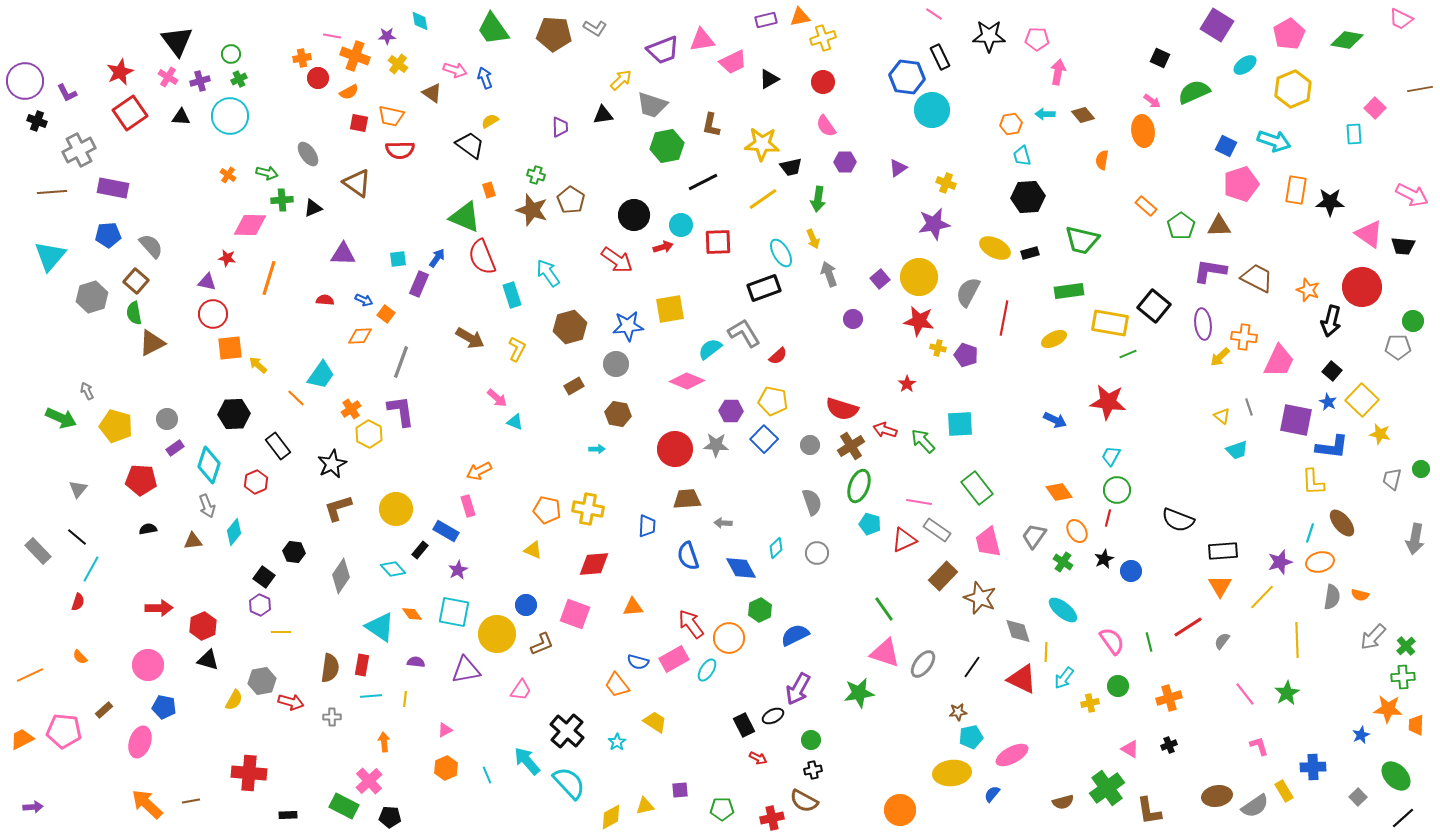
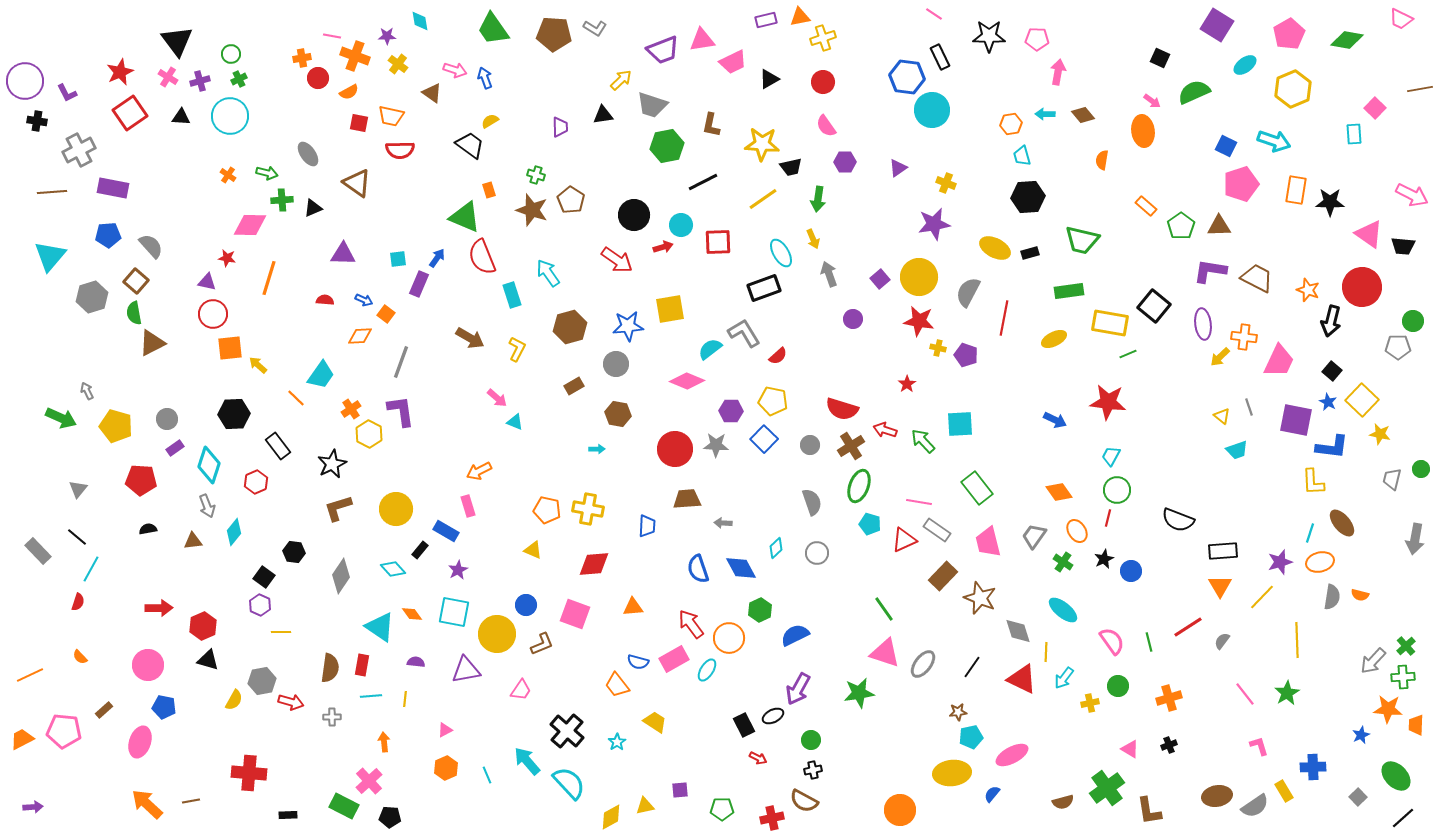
black cross at (37, 121): rotated 12 degrees counterclockwise
blue semicircle at (688, 556): moved 10 px right, 13 px down
gray arrow at (1373, 637): moved 24 px down
